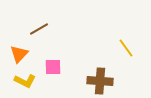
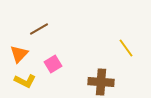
pink square: moved 3 px up; rotated 30 degrees counterclockwise
brown cross: moved 1 px right, 1 px down
